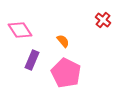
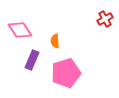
red cross: moved 2 px right, 1 px up; rotated 21 degrees clockwise
orange semicircle: moved 8 px left; rotated 144 degrees counterclockwise
pink pentagon: rotated 28 degrees clockwise
